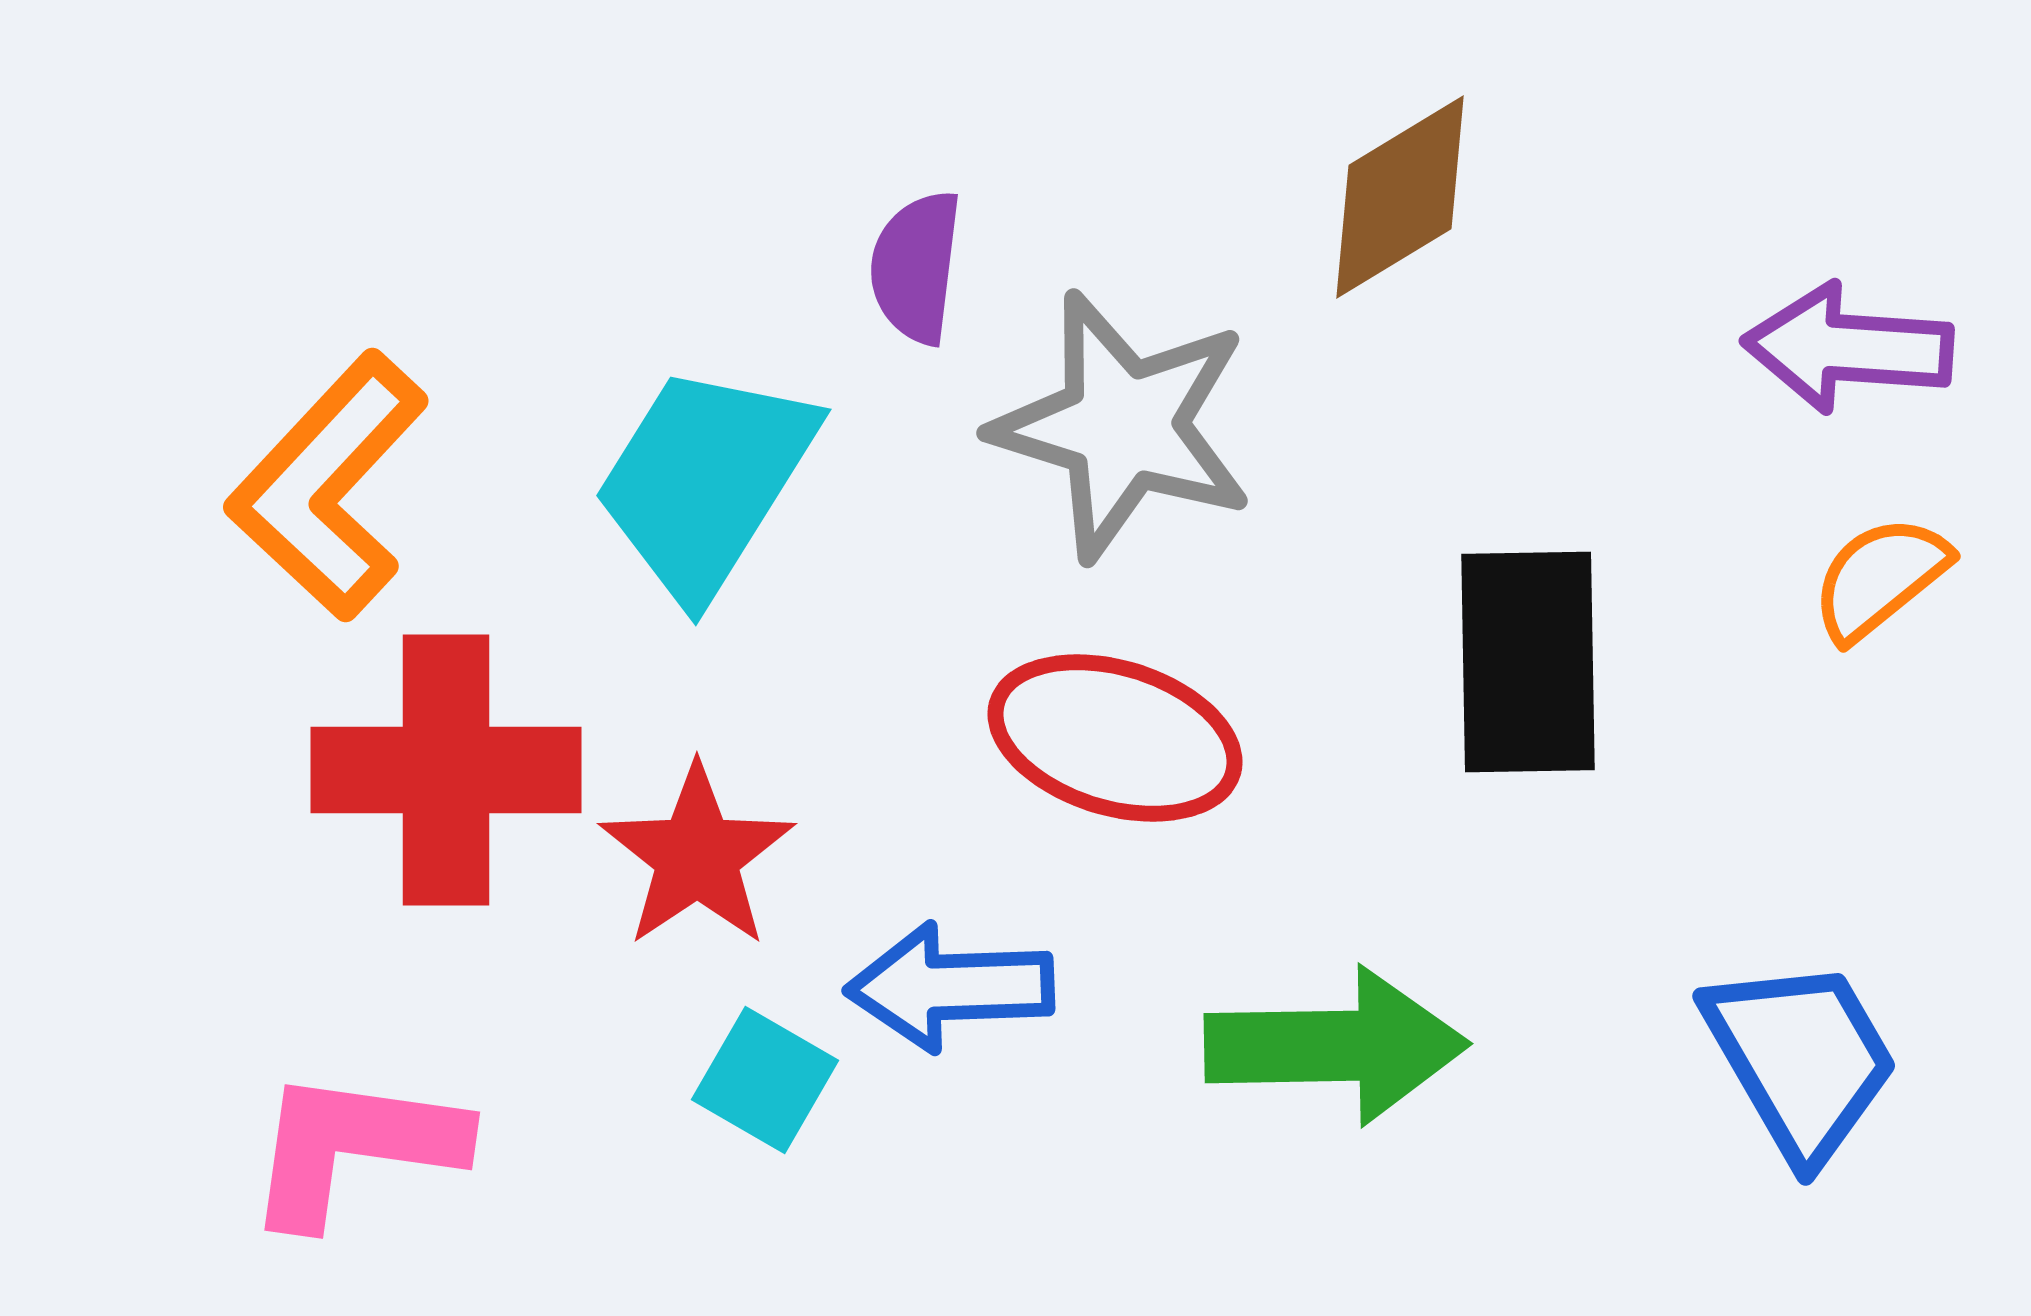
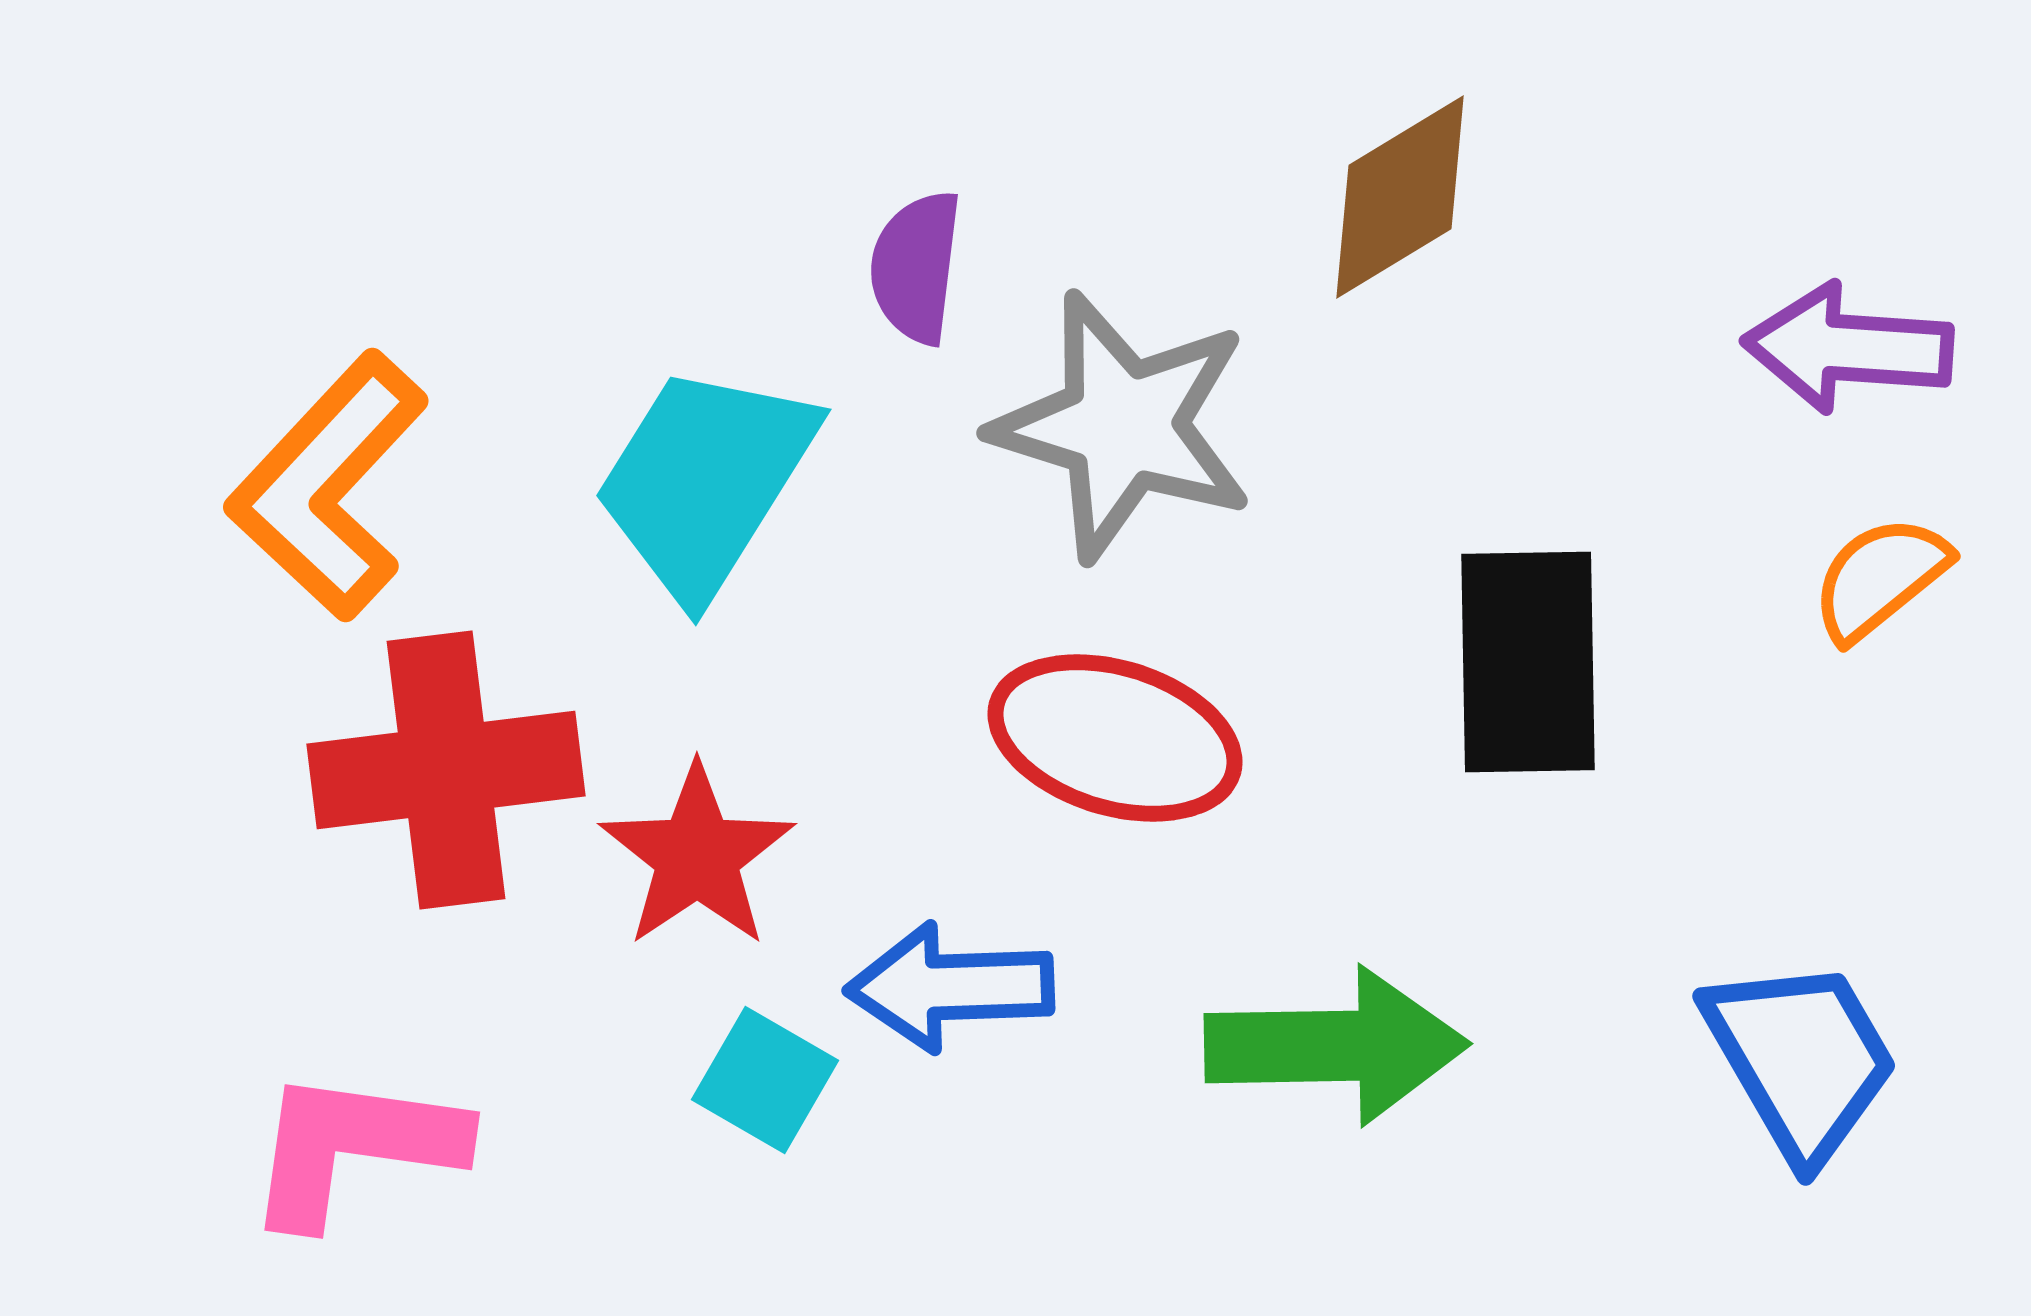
red cross: rotated 7 degrees counterclockwise
